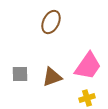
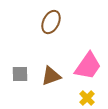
brown triangle: moved 1 px left, 1 px up
yellow cross: rotated 28 degrees counterclockwise
